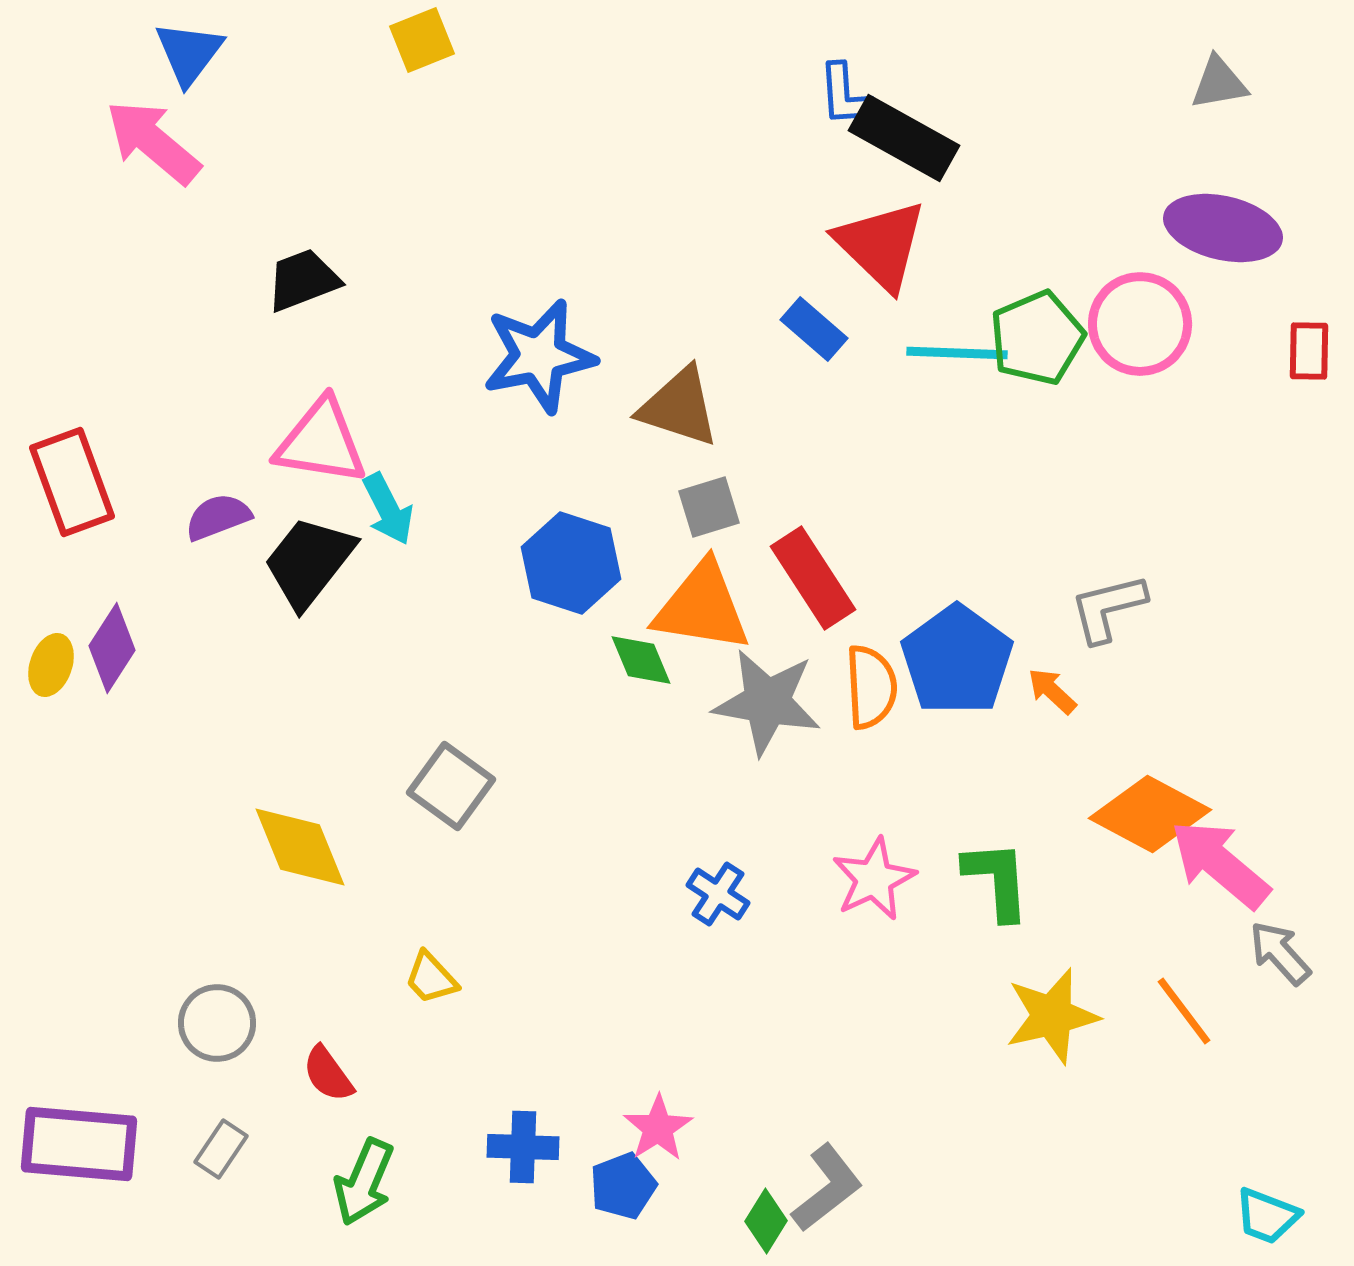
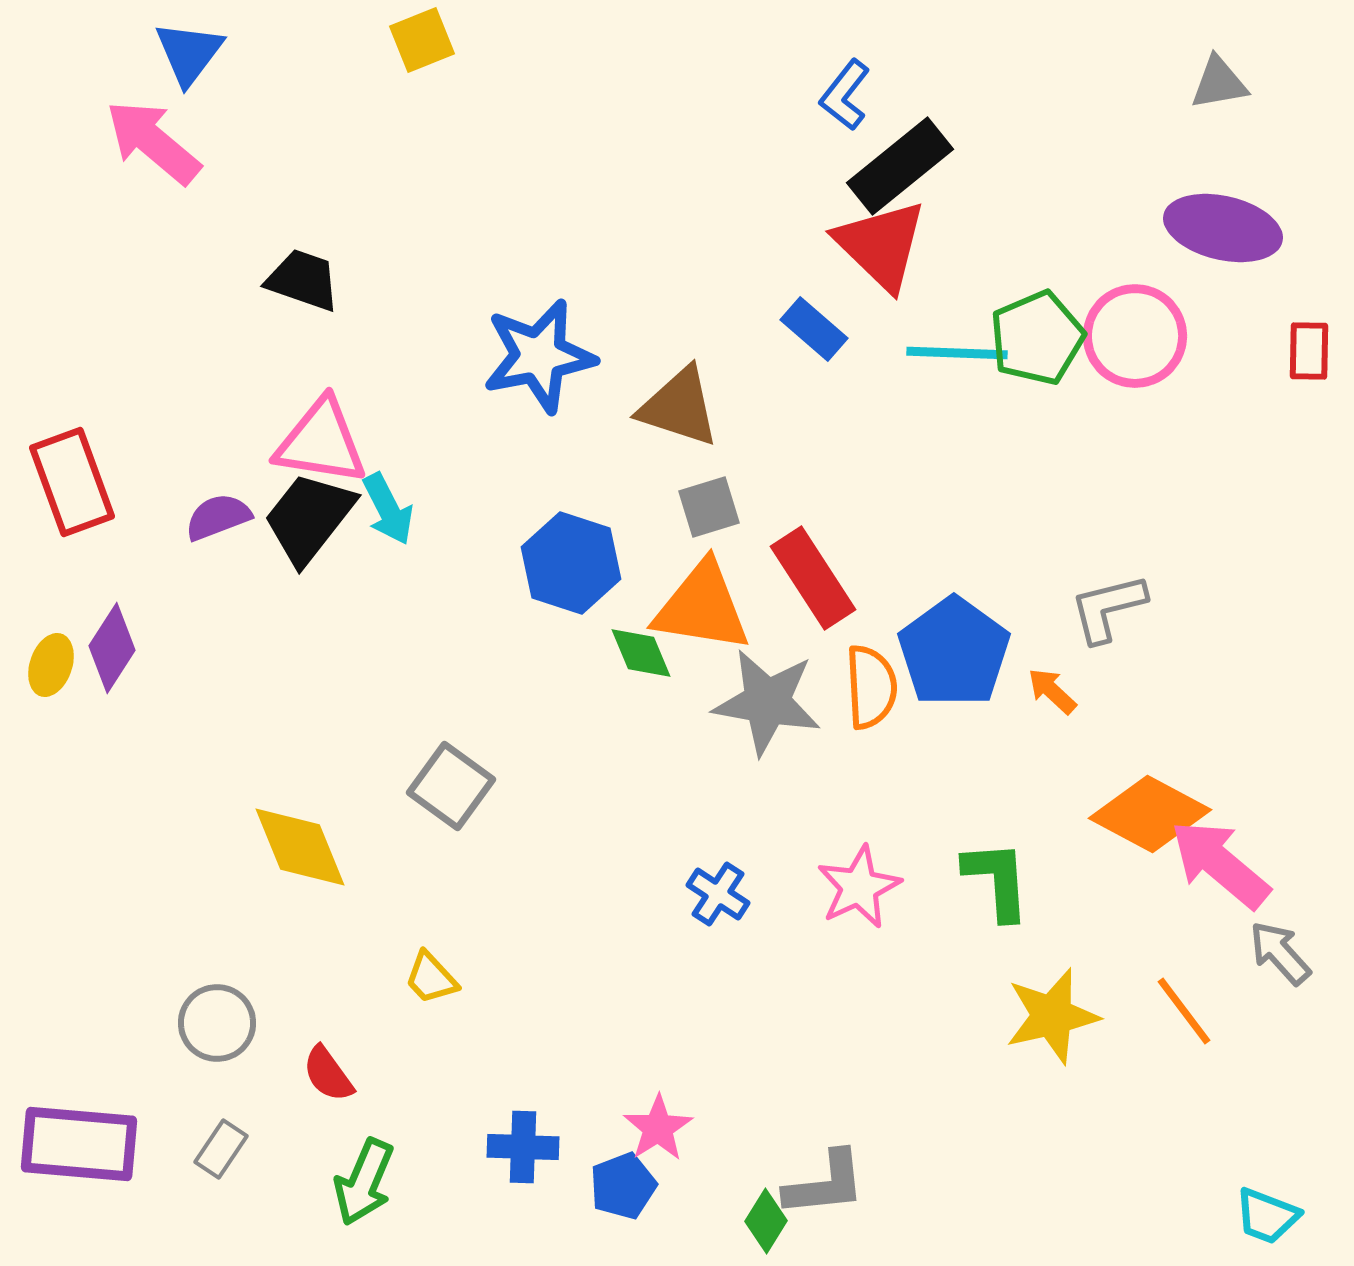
blue L-shape at (845, 95): rotated 42 degrees clockwise
black rectangle at (904, 138): moved 4 px left, 28 px down; rotated 68 degrees counterclockwise
black trapezoid at (303, 280): rotated 40 degrees clockwise
pink circle at (1140, 324): moved 5 px left, 12 px down
black trapezoid at (309, 562): moved 44 px up
green diamond at (641, 660): moved 7 px up
blue pentagon at (957, 660): moved 3 px left, 8 px up
pink star at (874, 879): moved 15 px left, 8 px down
gray L-shape at (827, 1188): moved 2 px left, 4 px up; rotated 32 degrees clockwise
